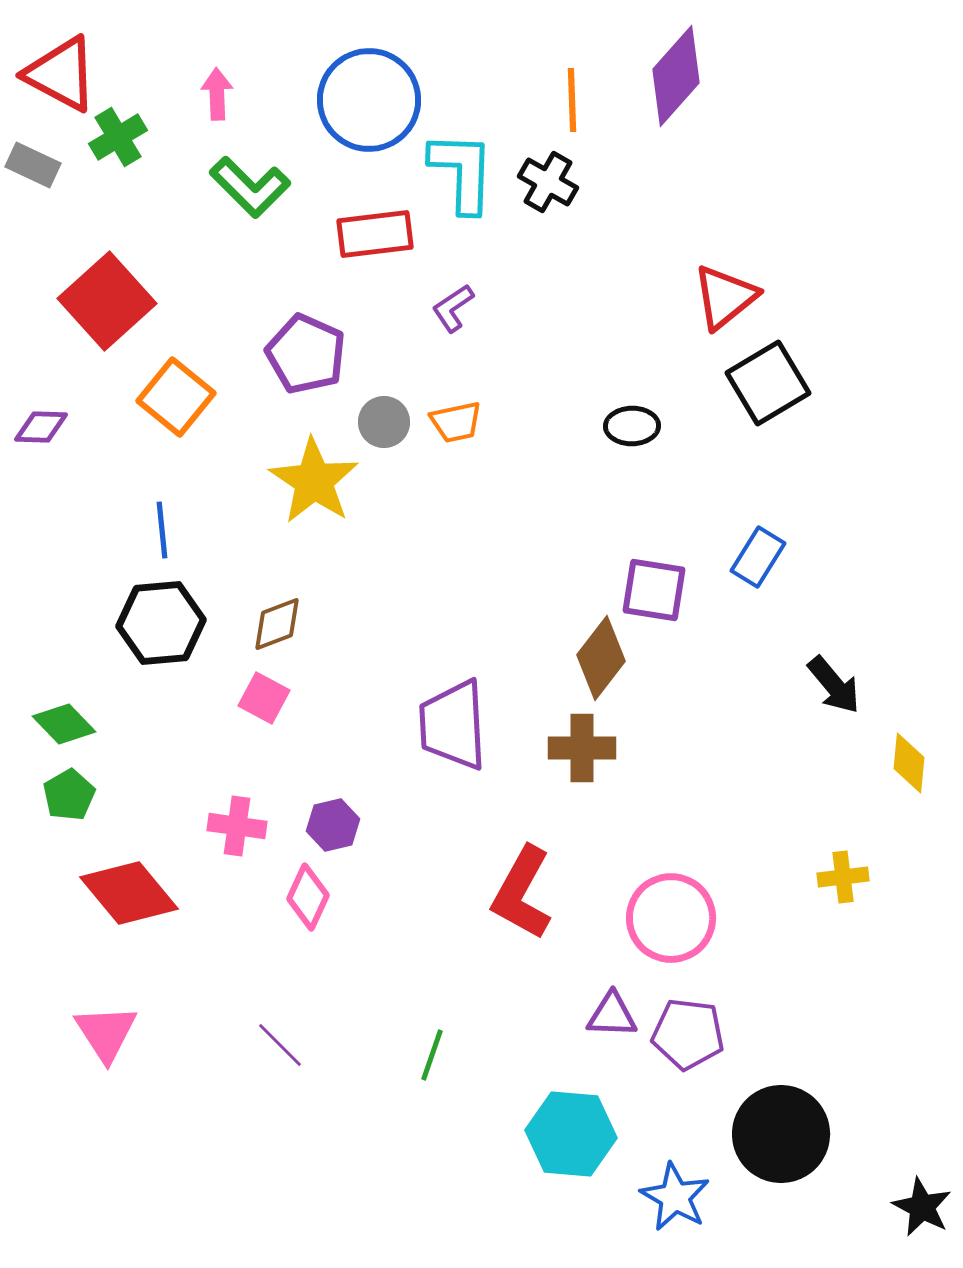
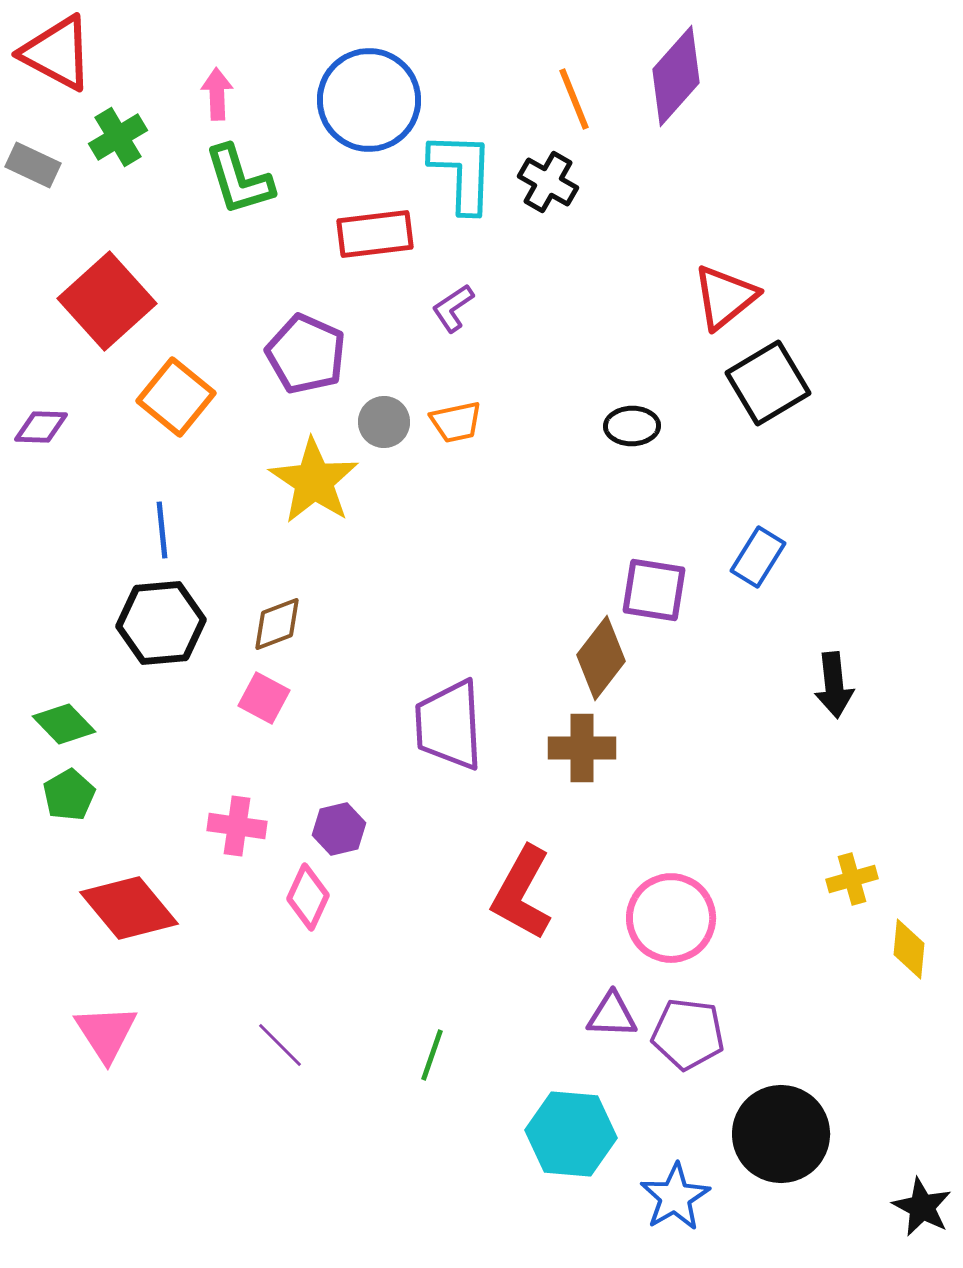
red triangle at (61, 74): moved 4 px left, 21 px up
orange line at (572, 100): moved 2 px right, 1 px up; rotated 20 degrees counterclockwise
green L-shape at (250, 187): moved 11 px left, 7 px up; rotated 28 degrees clockwise
black arrow at (834, 685): rotated 34 degrees clockwise
purple trapezoid at (453, 725): moved 4 px left
yellow diamond at (909, 763): moved 186 px down
purple hexagon at (333, 825): moved 6 px right, 4 px down
yellow cross at (843, 877): moved 9 px right, 2 px down; rotated 9 degrees counterclockwise
red diamond at (129, 893): moved 15 px down
blue star at (675, 1197): rotated 12 degrees clockwise
